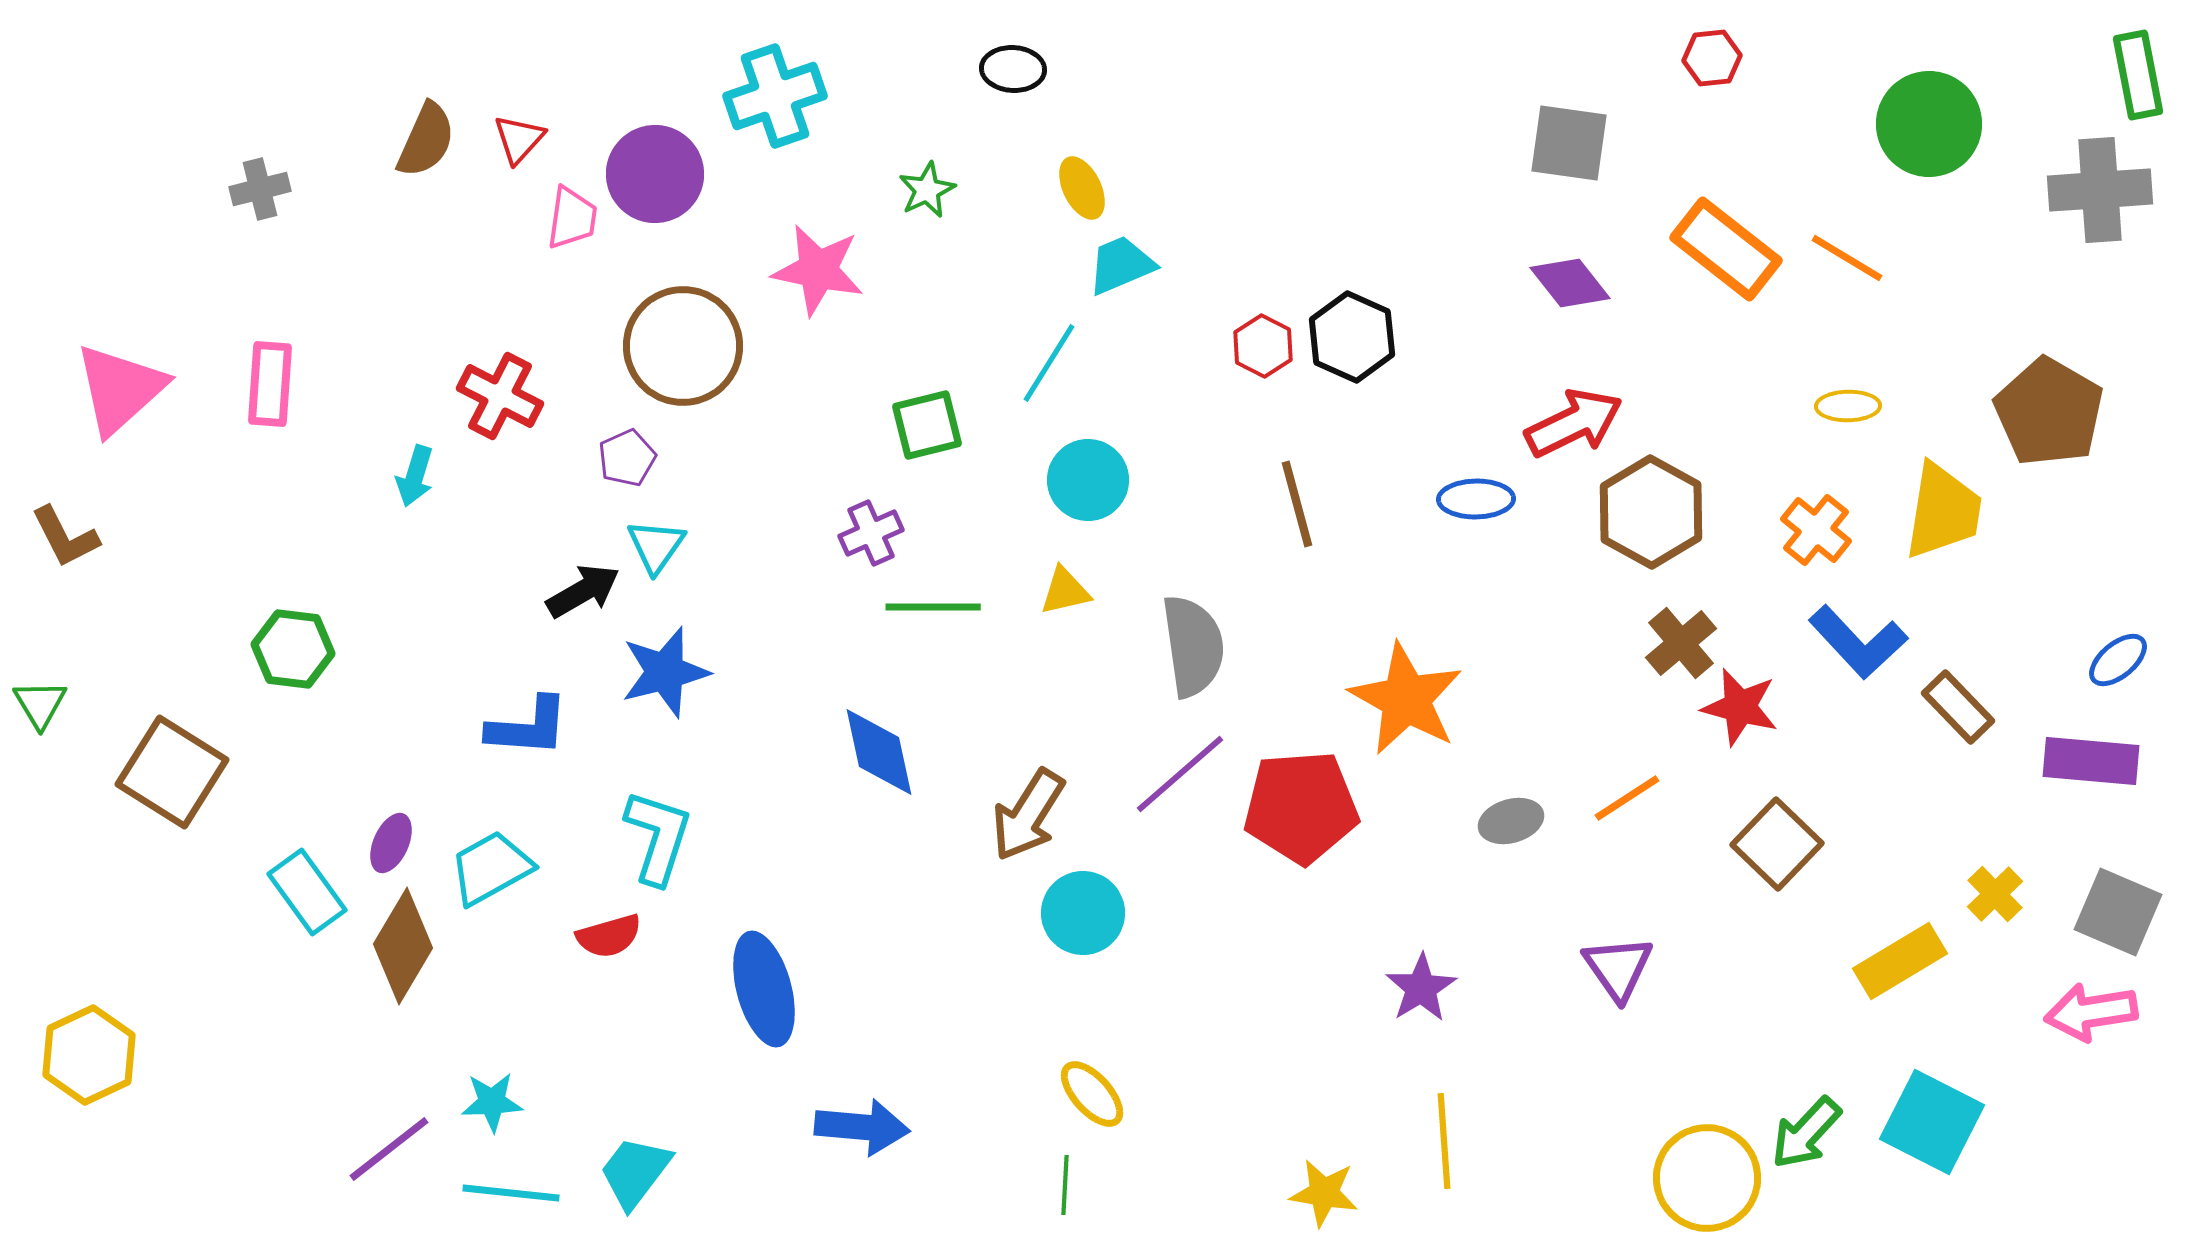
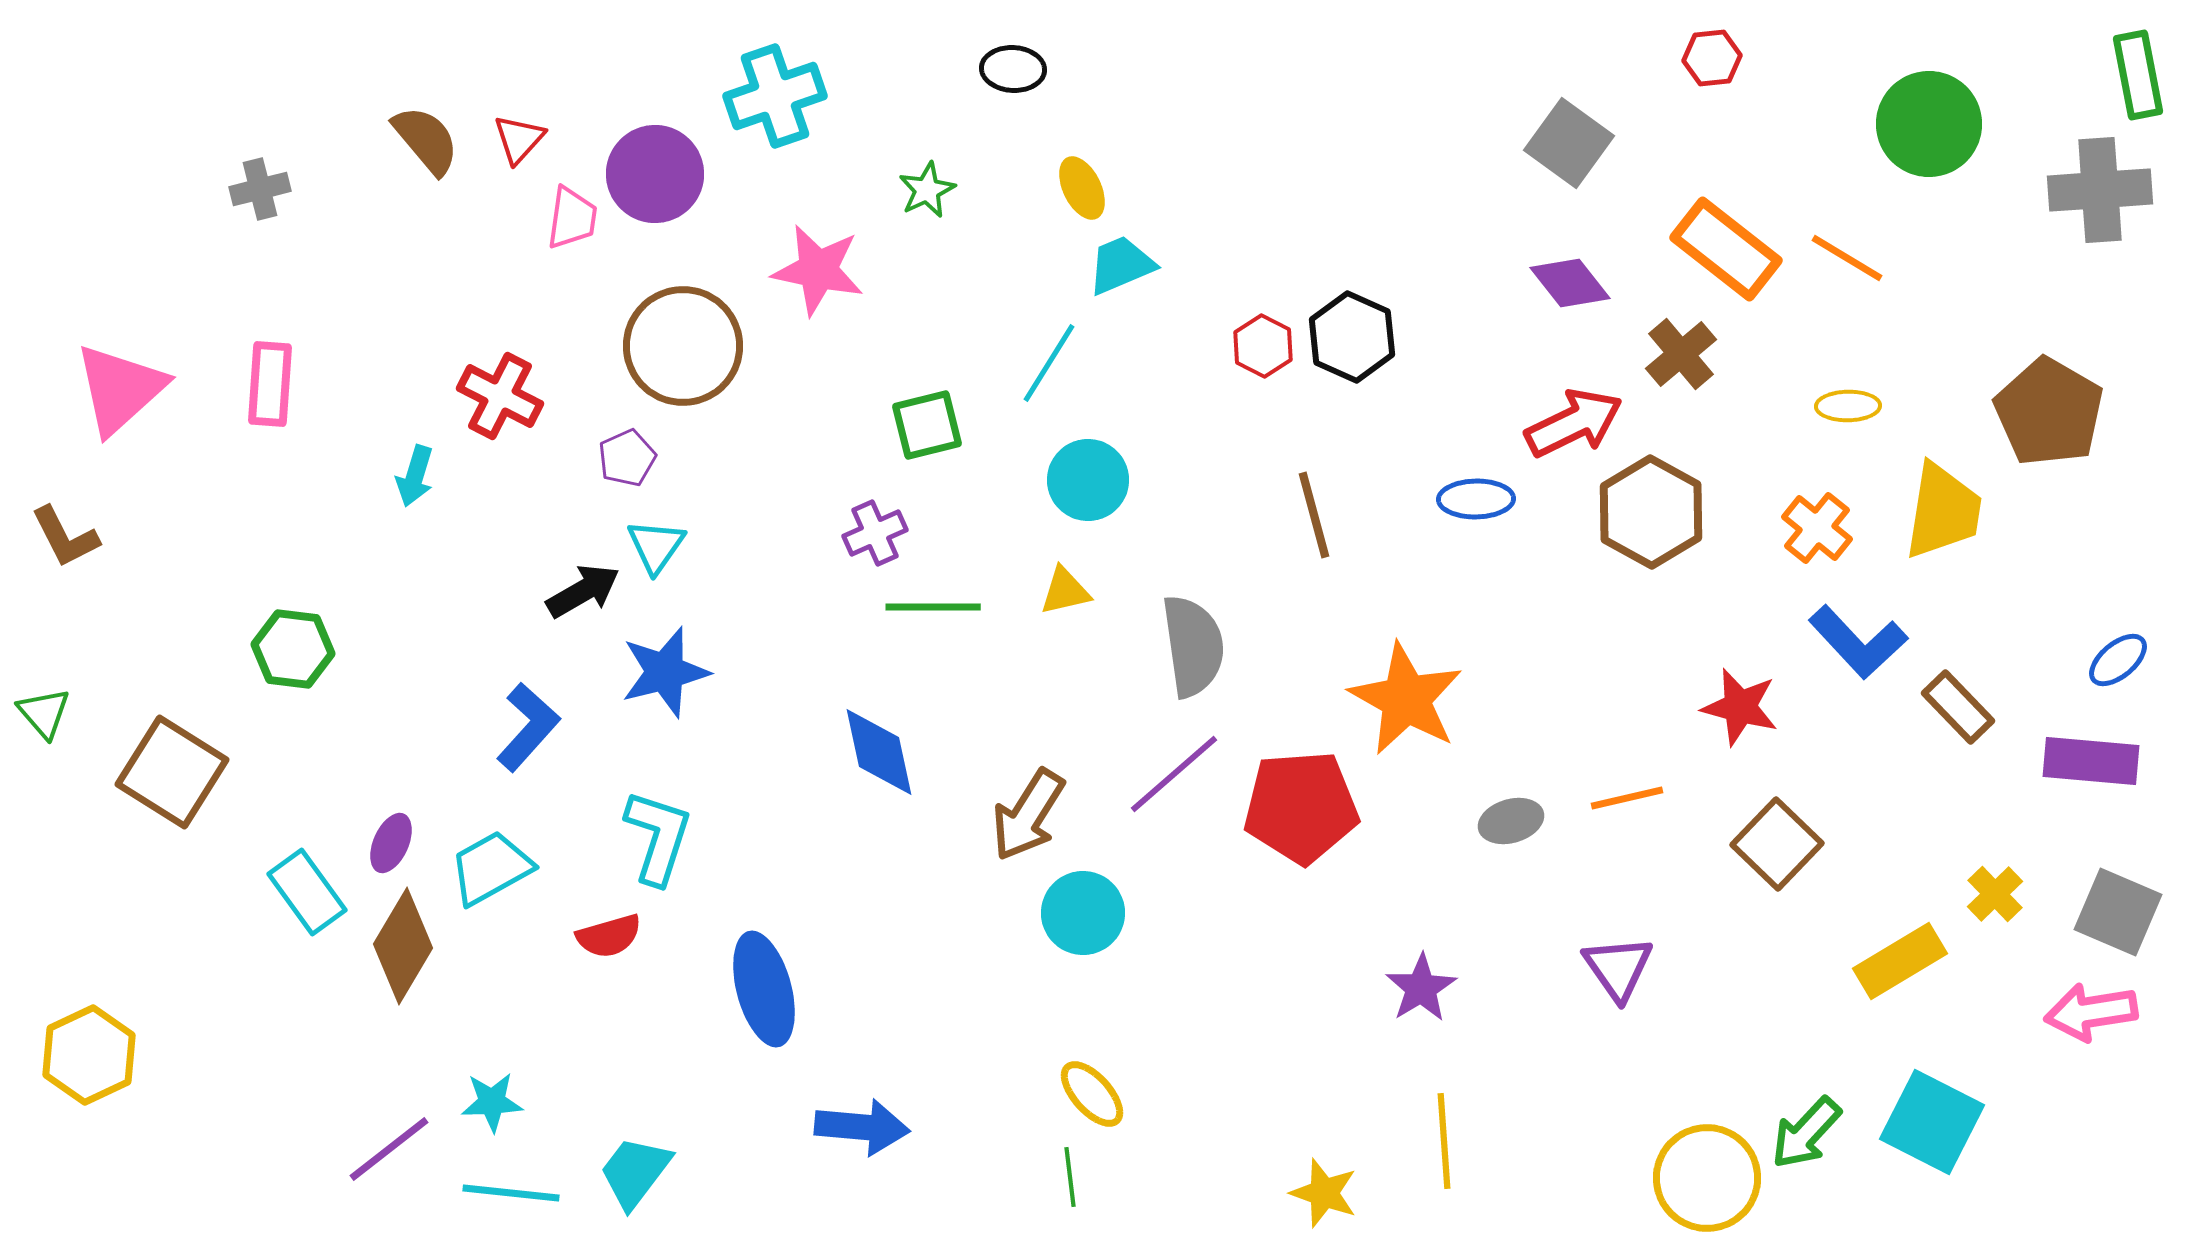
brown semicircle at (426, 140): rotated 64 degrees counterclockwise
gray square at (1569, 143): rotated 28 degrees clockwise
brown line at (1297, 504): moved 17 px right, 11 px down
orange cross at (1816, 530): moved 1 px right, 2 px up
purple cross at (871, 533): moved 4 px right
brown cross at (1681, 643): moved 289 px up
green triangle at (40, 704): moved 4 px right, 9 px down; rotated 10 degrees counterclockwise
blue L-shape at (528, 727): rotated 52 degrees counterclockwise
purple line at (1180, 774): moved 6 px left
orange line at (1627, 798): rotated 20 degrees clockwise
green line at (1065, 1185): moved 5 px right, 8 px up; rotated 10 degrees counterclockwise
yellow star at (1324, 1193): rotated 10 degrees clockwise
